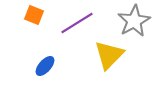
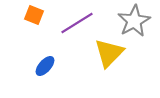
yellow triangle: moved 2 px up
